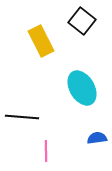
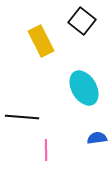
cyan ellipse: moved 2 px right
pink line: moved 1 px up
